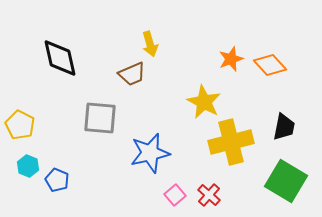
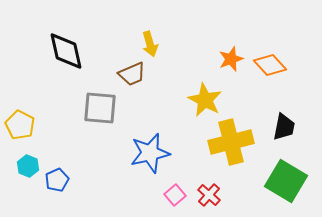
black diamond: moved 6 px right, 7 px up
yellow star: moved 1 px right, 2 px up
gray square: moved 10 px up
blue pentagon: rotated 25 degrees clockwise
